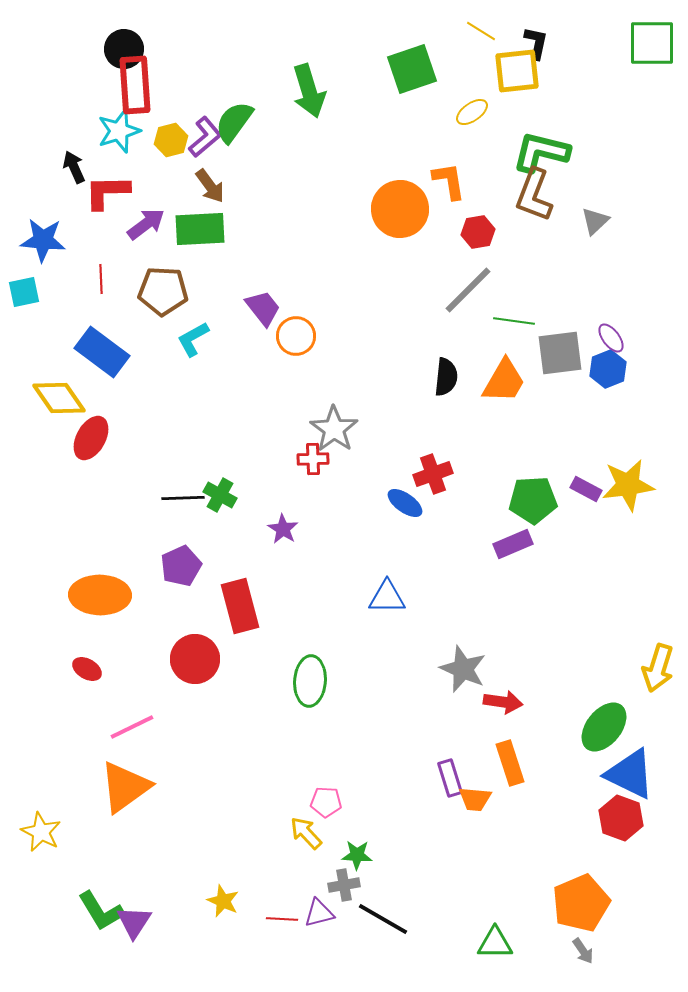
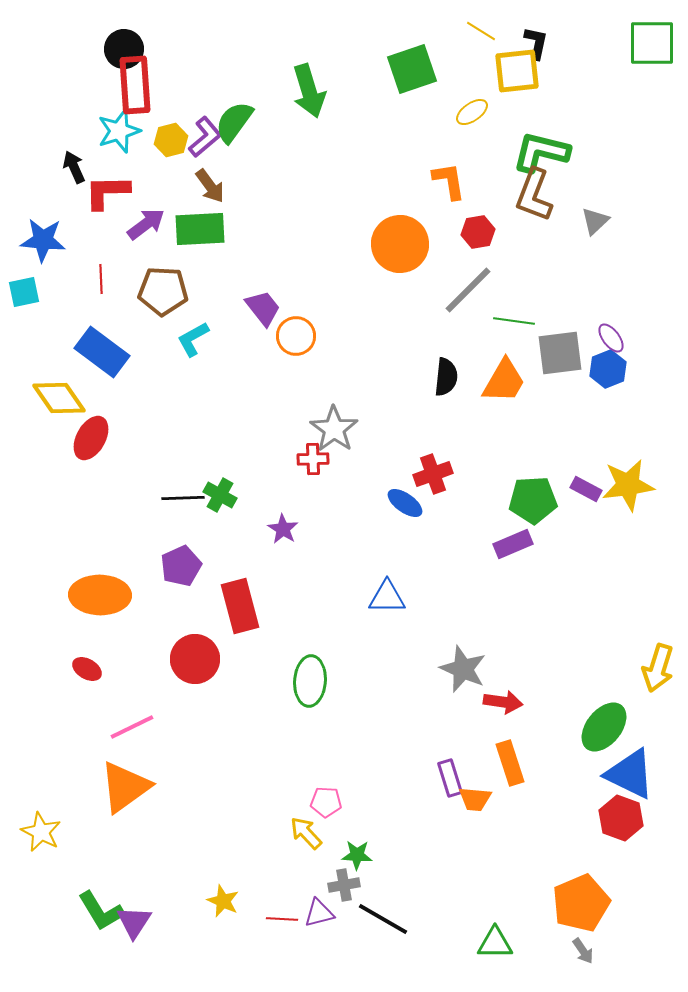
orange circle at (400, 209): moved 35 px down
